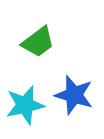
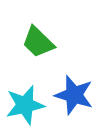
green trapezoid: rotated 81 degrees clockwise
